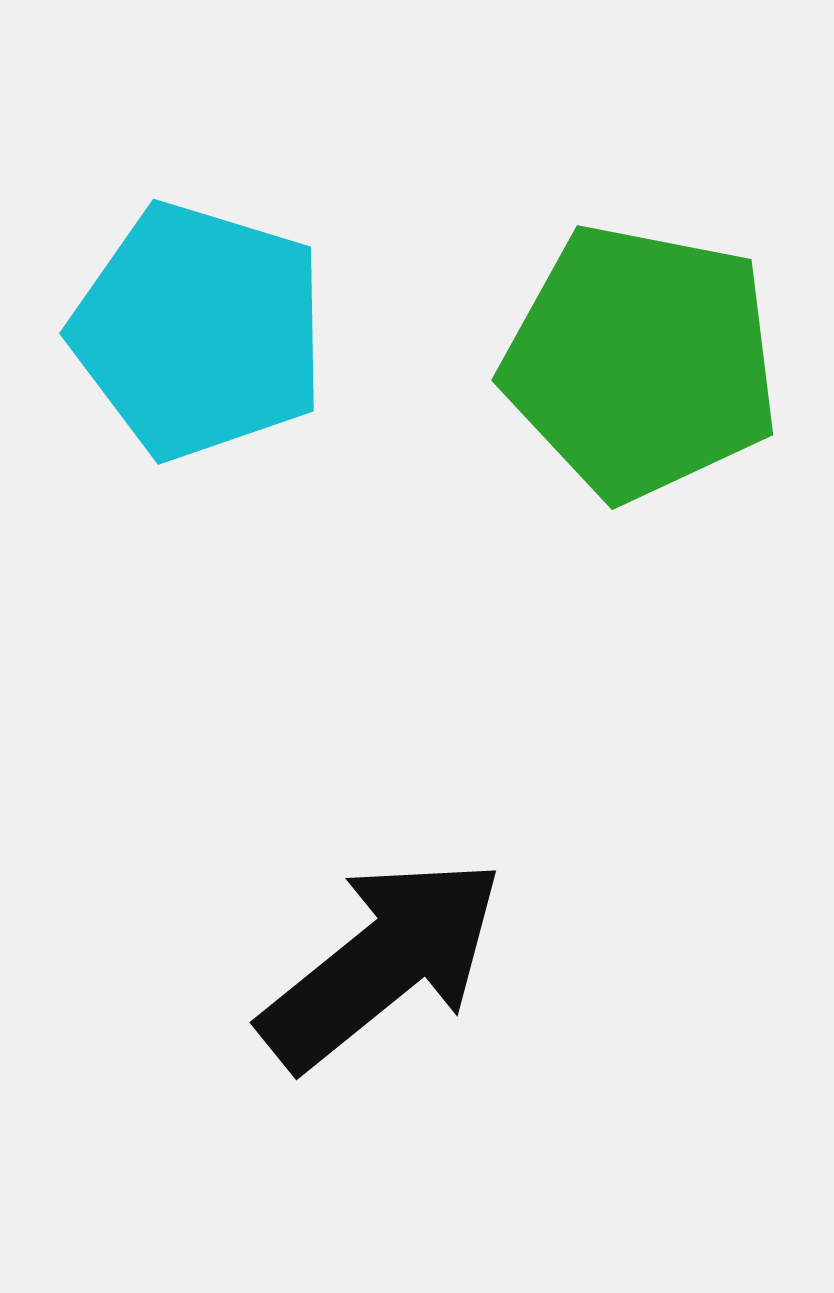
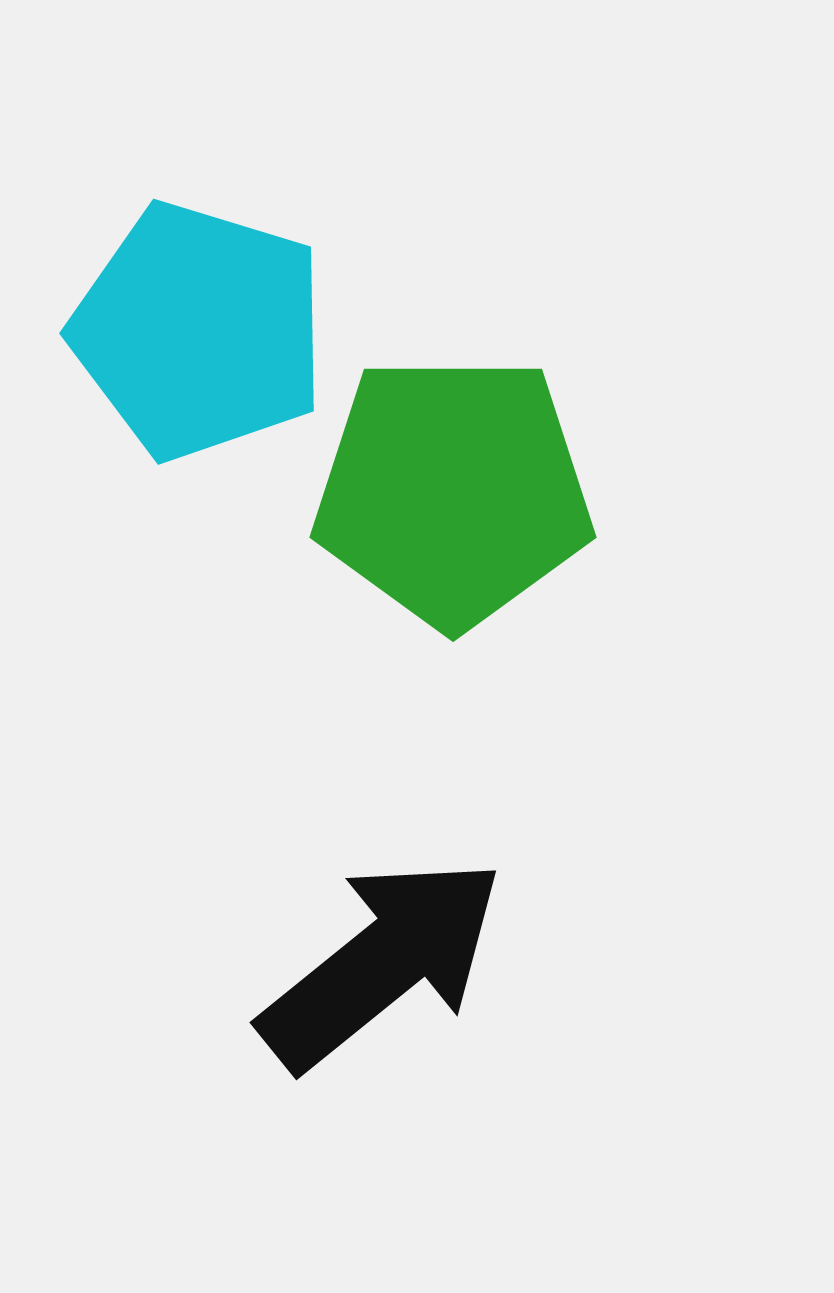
green pentagon: moved 188 px left, 129 px down; rotated 11 degrees counterclockwise
